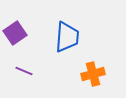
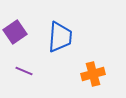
purple square: moved 1 px up
blue trapezoid: moved 7 px left
